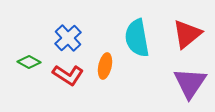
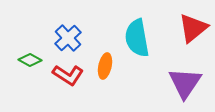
red triangle: moved 6 px right, 6 px up
green diamond: moved 1 px right, 2 px up
purple triangle: moved 5 px left
